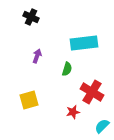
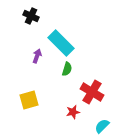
black cross: moved 1 px up
cyan rectangle: moved 23 px left; rotated 52 degrees clockwise
